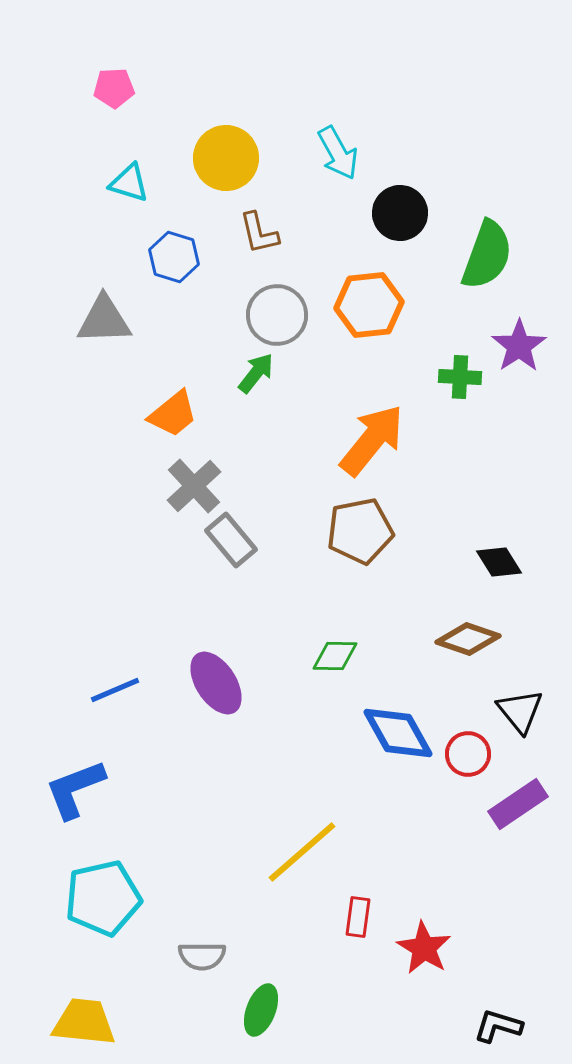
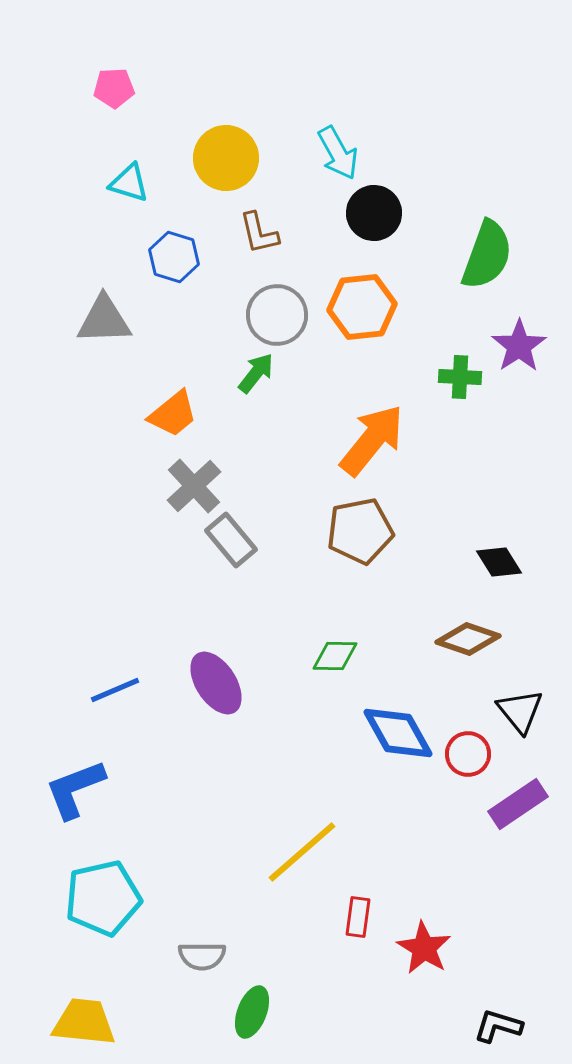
black circle: moved 26 px left
orange hexagon: moved 7 px left, 2 px down
green ellipse: moved 9 px left, 2 px down
